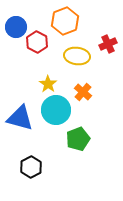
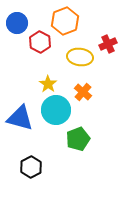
blue circle: moved 1 px right, 4 px up
red hexagon: moved 3 px right
yellow ellipse: moved 3 px right, 1 px down
